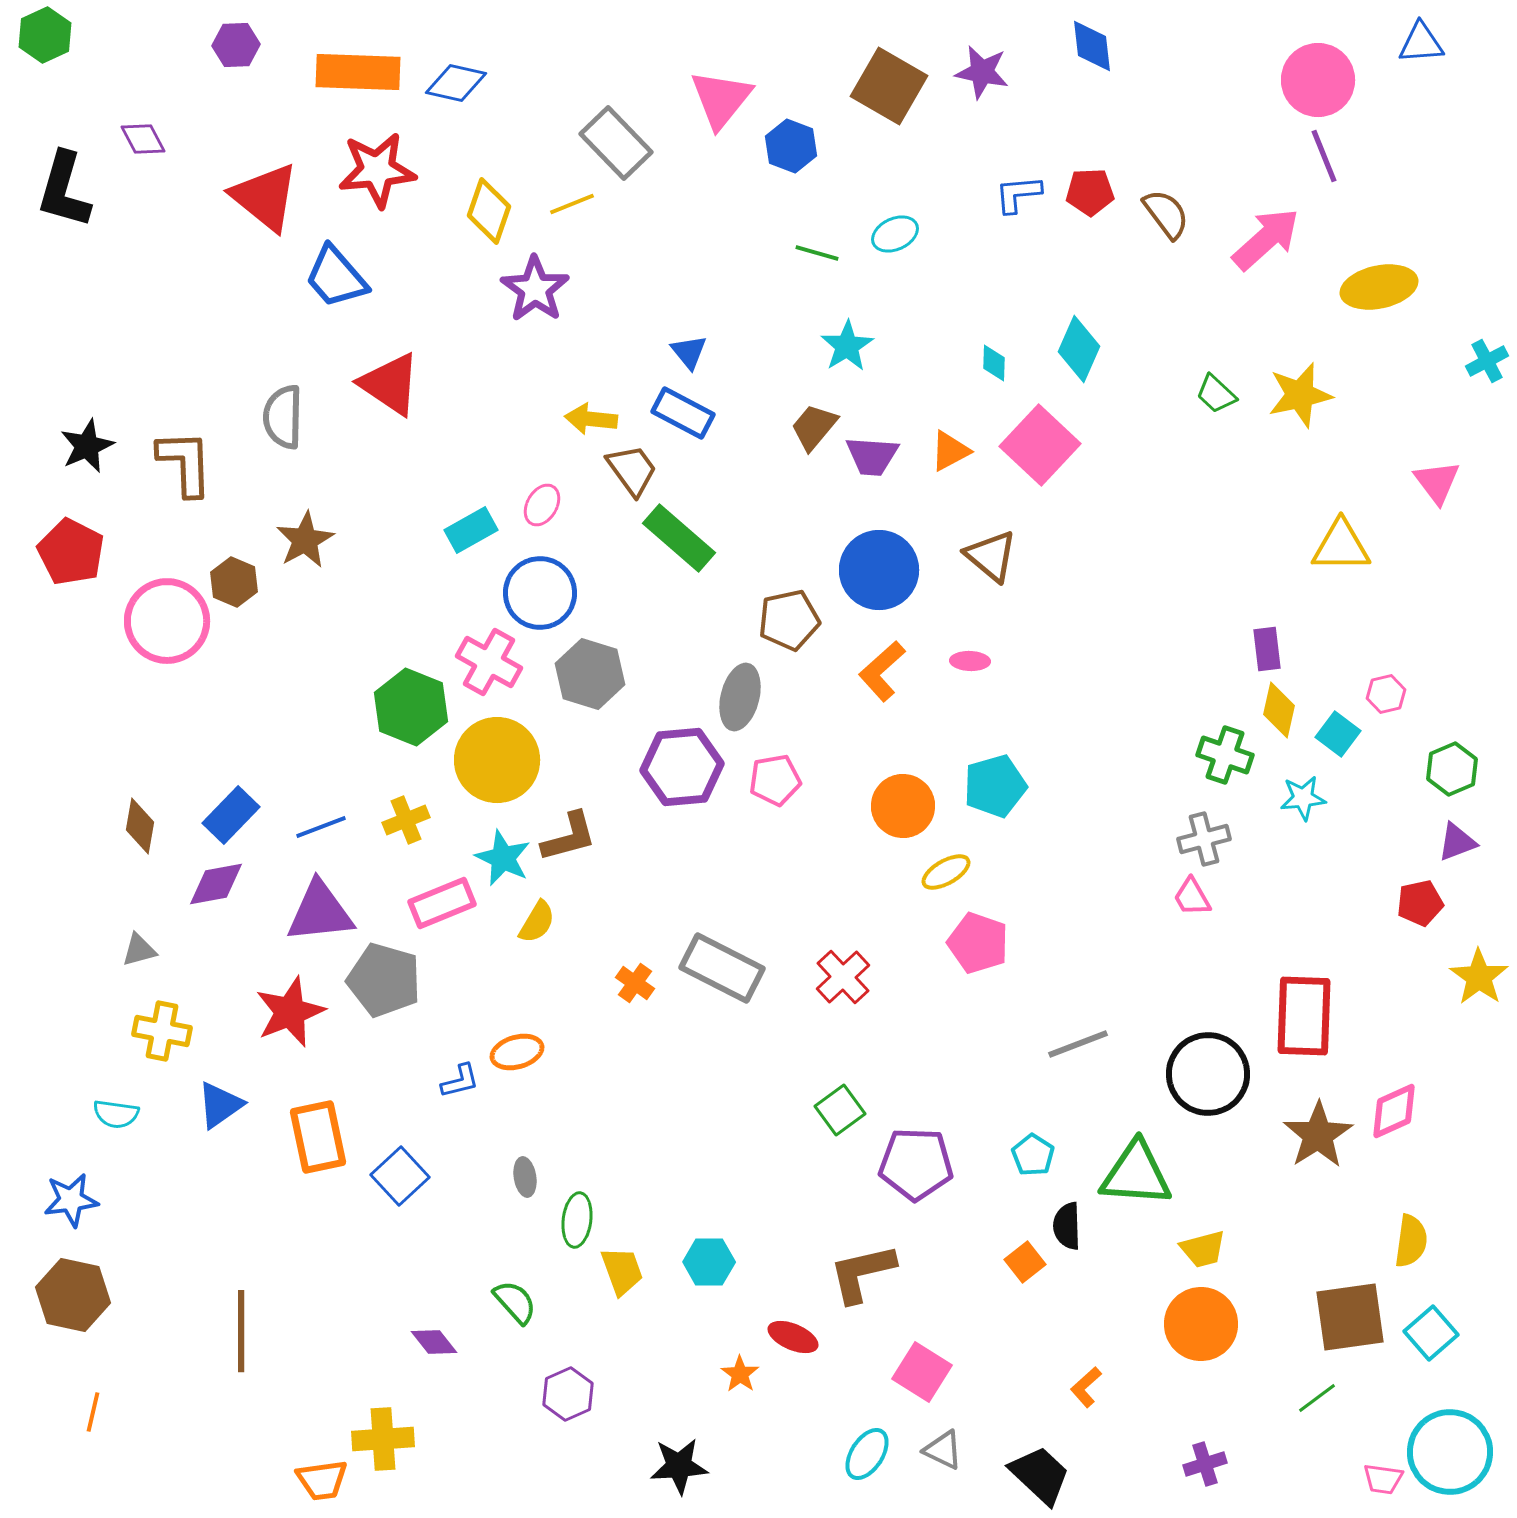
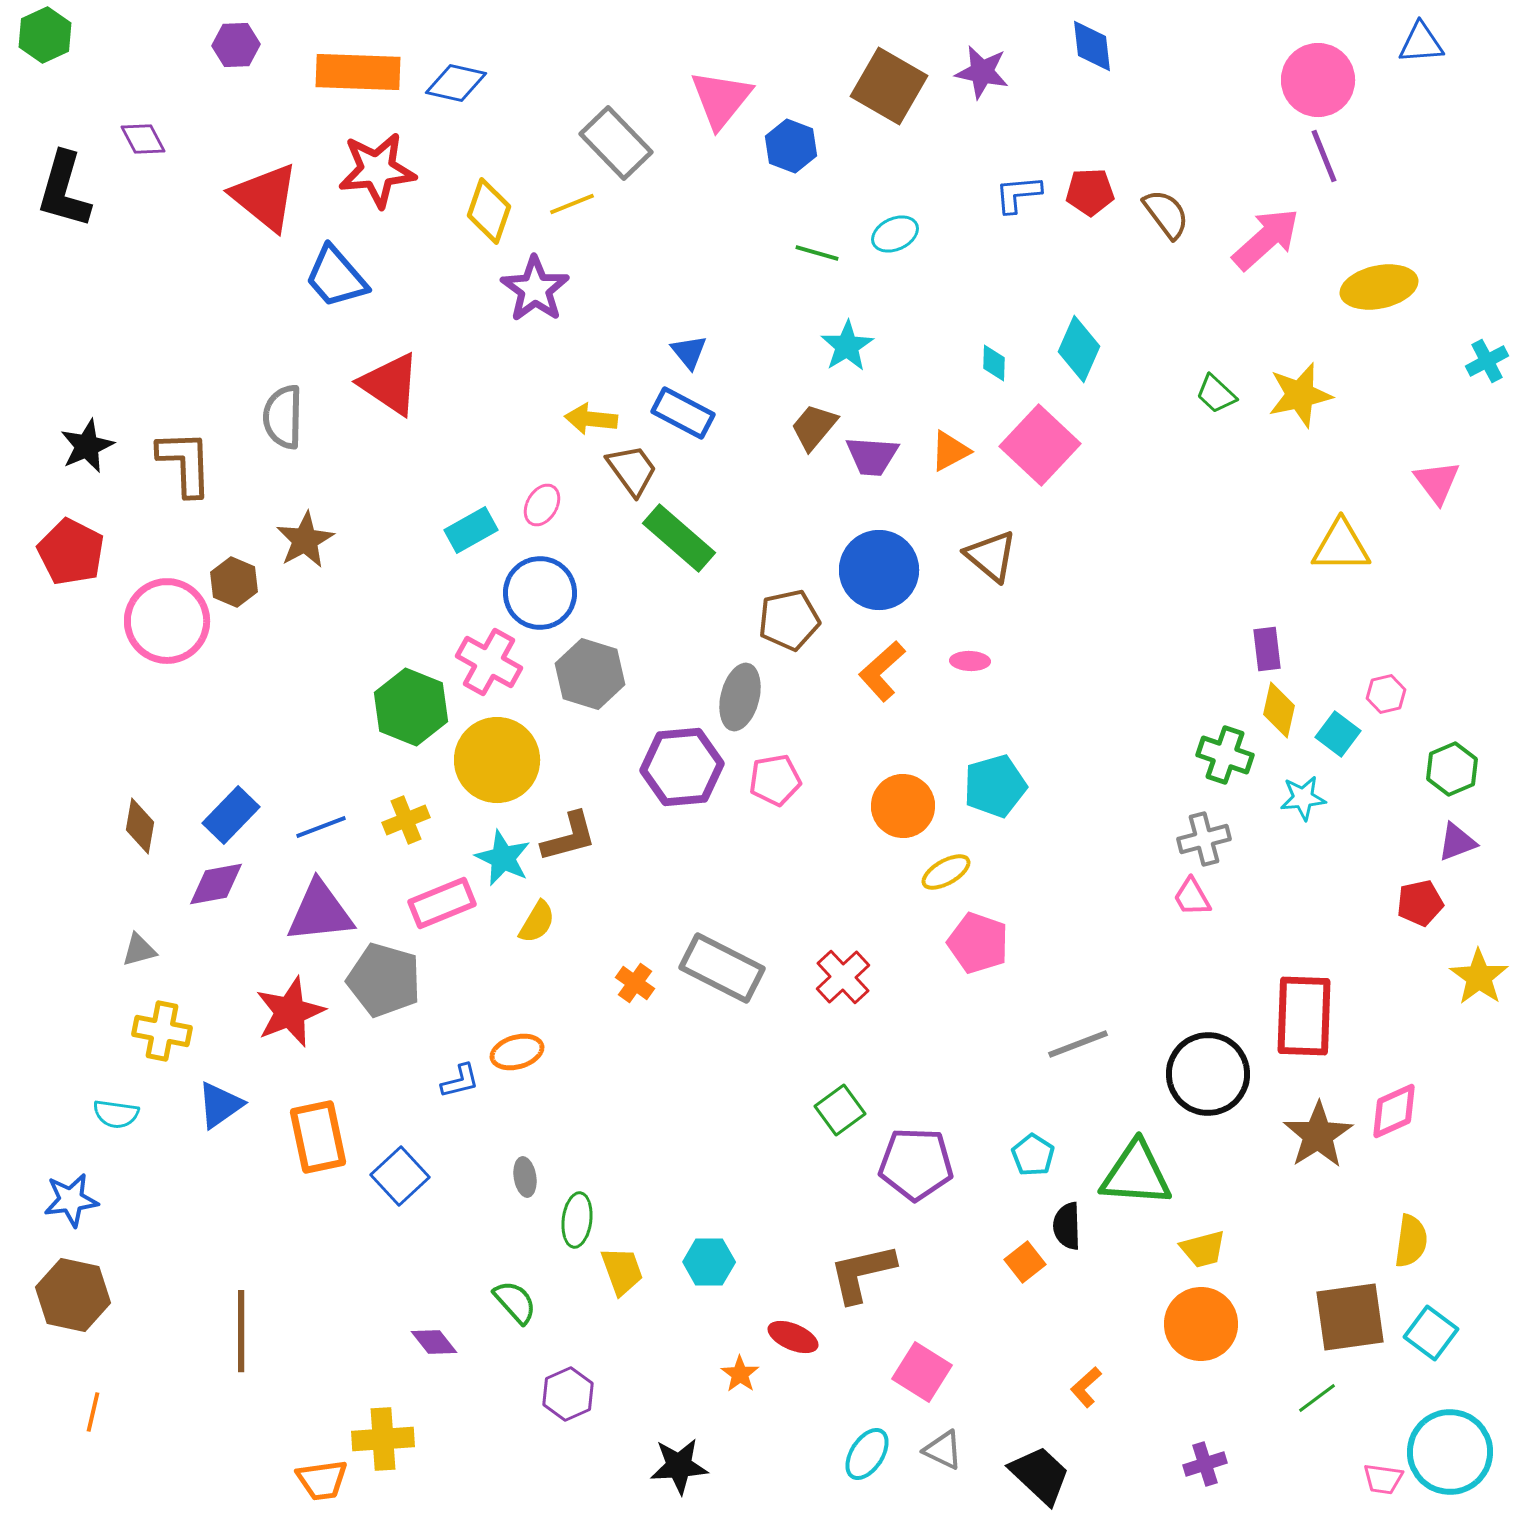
cyan square at (1431, 1333): rotated 12 degrees counterclockwise
